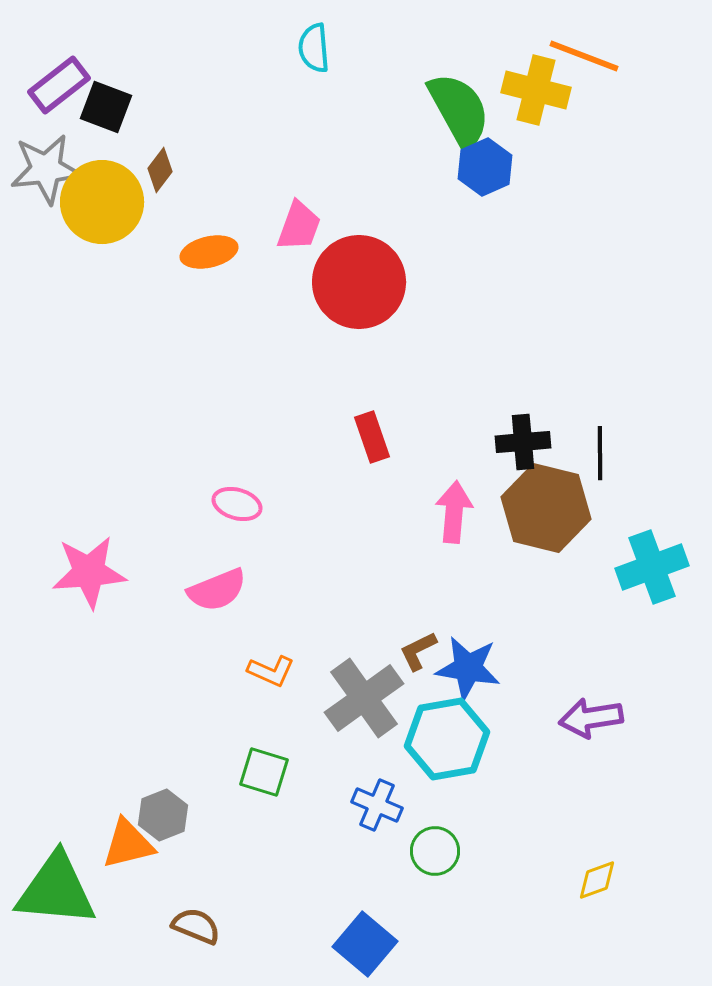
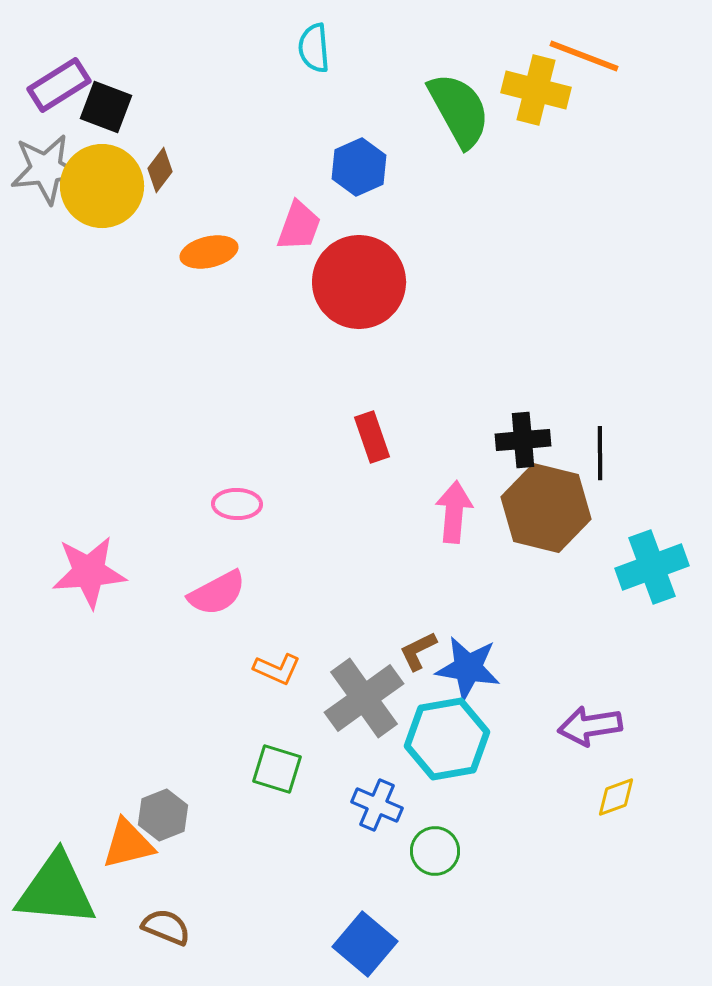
purple rectangle: rotated 6 degrees clockwise
blue hexagon: moved 126 px left
yellow circle: moved 16 px up
black cross: moved 2 px up
pink ellipse: rotated 15 degrees counterclockwise
pink semicircle: moved 3 px down; rotated 6 degrees counterclockwise
orange L-shape: moved 6 px right, 2 px up
purple arrow: moved 1 px left, 8 px down
green square: moved 13 px right, 3 px up
yellow diamond: moved 19 px right, 83 px up
brown semicircle: moved 30 px left, 1 px down
